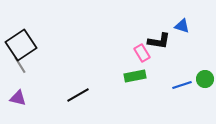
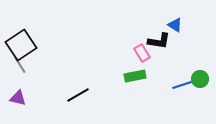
blue triangle: moved 7 px left, 1 px up; rotated 14 degrees clockwise
green circle: moved 5 px left
